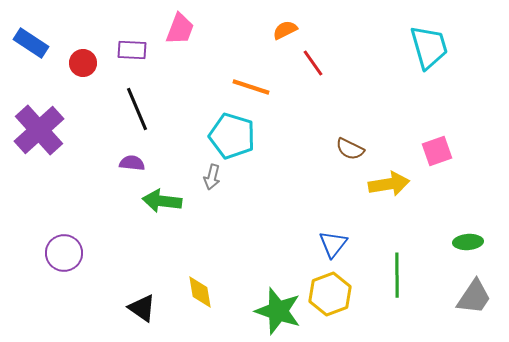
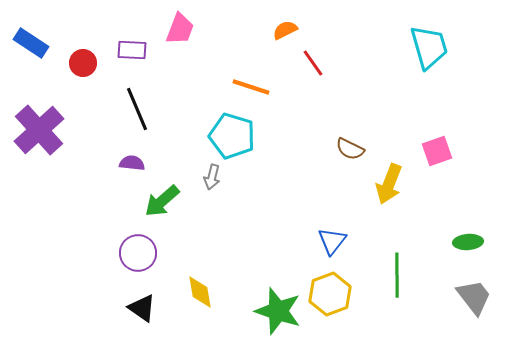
yellow arrow: rotated 120 degrees clockwise
green arrow: rotated 48 degrees counterclockwise
blue triangle: moved 1 px left, 3 px up
purple circle: moved 74 px right
gray trapezoid: rotated 72 degrees counterclockwise
